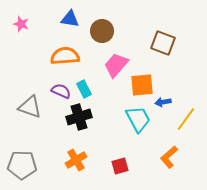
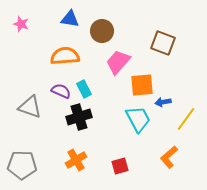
pink trapezoid: moved 2 px right, 3 px up
